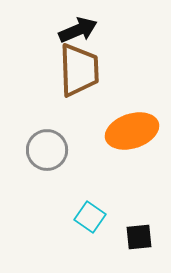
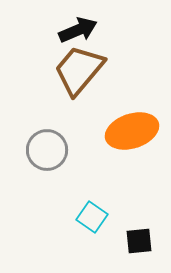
brown trapezoid: rotated 138 degrees counterclockwise
cyan square: moved 2 px right
black square: moved 4 px down
